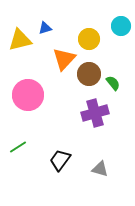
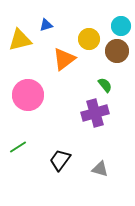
blue triangle: moved 1 px right, 3 px up
orange triangle: rotated 10 degrees clockwise
brown circle: moved 28 px right, 23 px up
green semicircle: moved 8 px left, 2 px down
